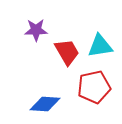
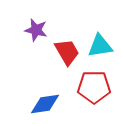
purple star: rotated 15 degrees clockwise
red pentagon: rotated 12 degrees clockwise
blue diamond: rotated 12 degrees counterclockwise
